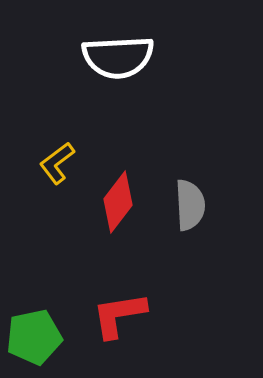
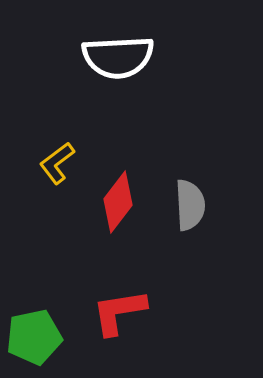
red L-shape: moved 3 px up
